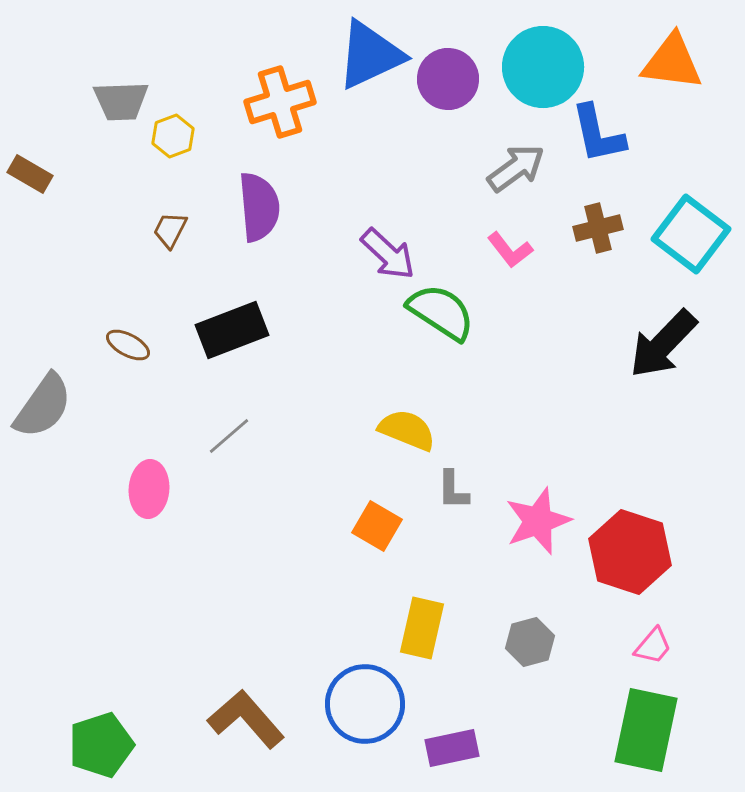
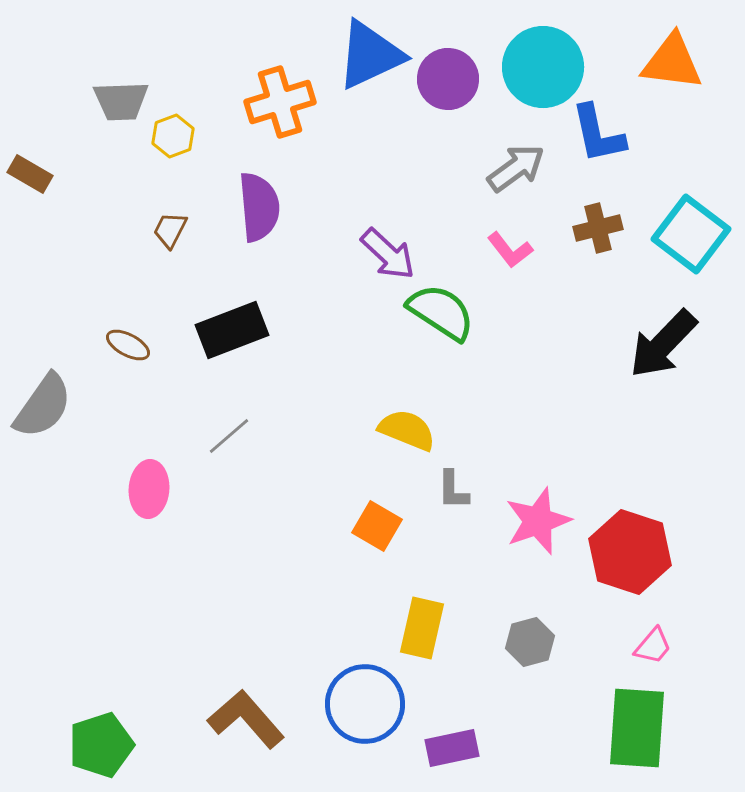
green rectangle: moved 9 px left, 2 px up; rotated 8 degrees counterclockwise
